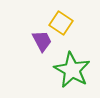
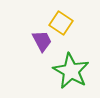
green star: moved 1 px left, 1 px down
